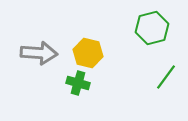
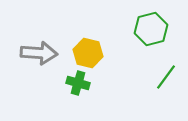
green hexagon: moved 1 px left, 1 px down
